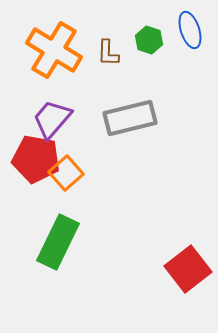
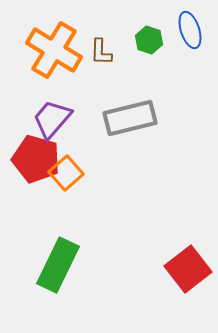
brown L-shape: moved 7 px left, 1 px up
red pentagon: rotated 6 degrees clockwise
green rectangle: moved 23 px down
